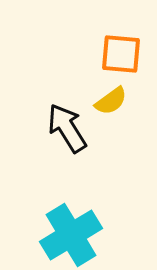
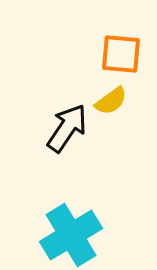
black arrow: rotated 66 degrees clockwise
